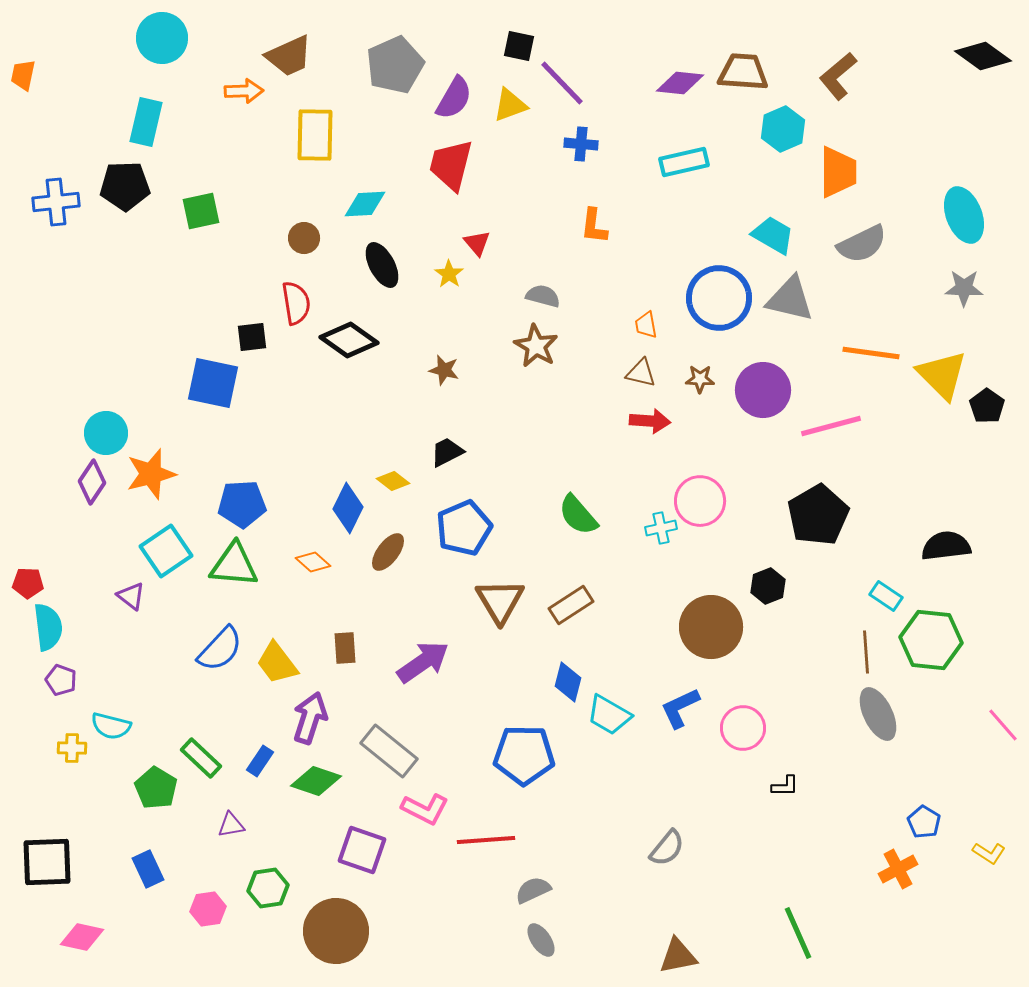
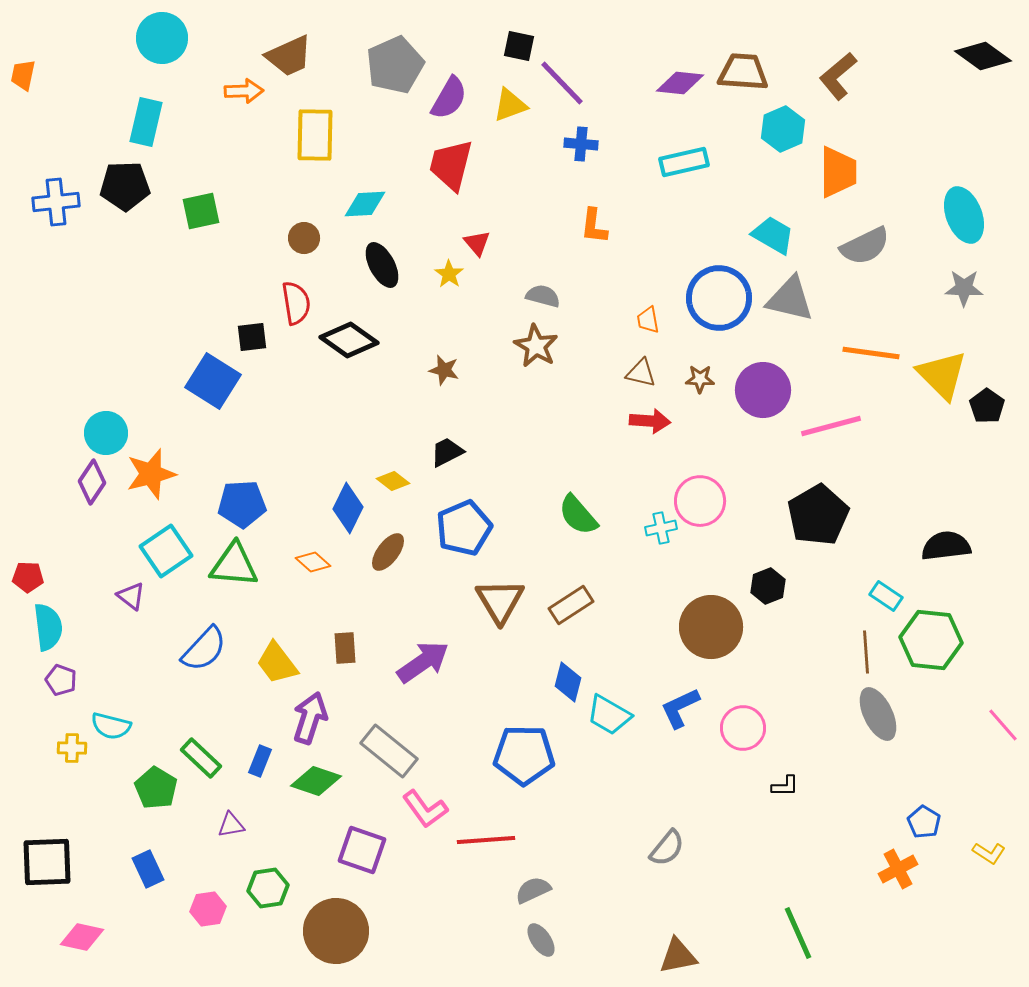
purple semicircle at (454, 98): moved 5 px left
gray semicircle at (862, 244): moved 3 px right, 2 px down
orange trapezoid at (646, 325): moved 2 px right, 5 px up
blue square at (213, 383): moved 2 px up; rotated 20 degrees clockwise
red pentagon at (28, 583): moved 6 px up
blue semicircle at (220, 649): moved 16 px left
blue rectangle at (260, 761): rotated 12 degrees counterclockwise
pink L-shape at (425, 809): rotated 27 degrees clockwise
